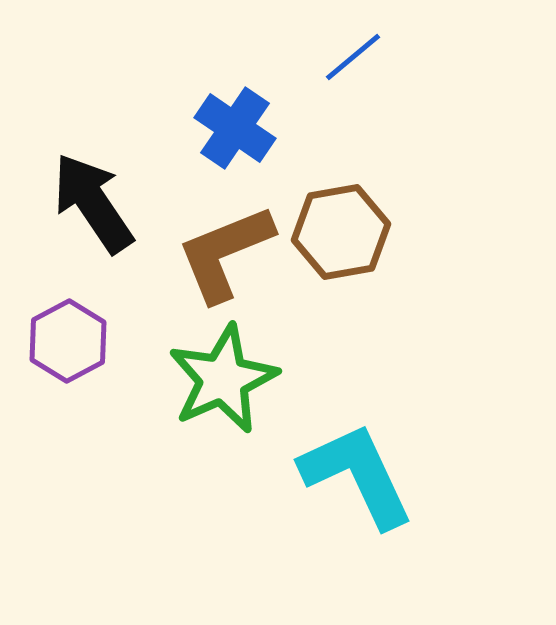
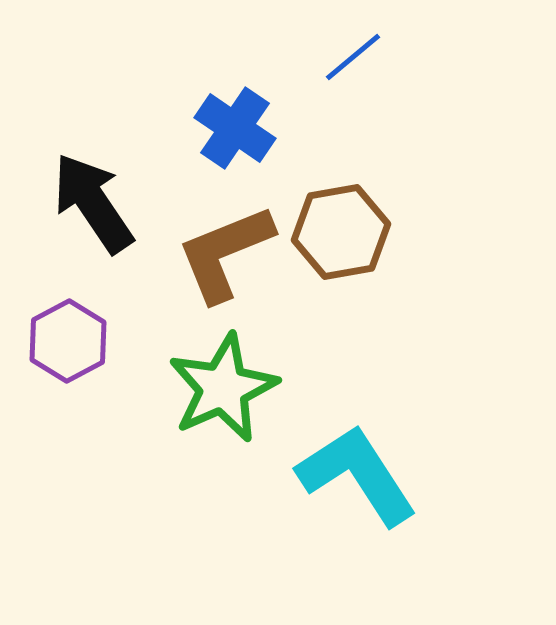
green star: moved 9 px down
cyan L-shape: rotated 8 degrees counterclockwise
